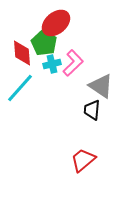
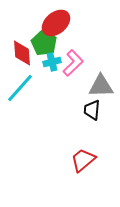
cyan cross: moved 2 px up
gray triangle: rotated 36 degrees counterclockwise
